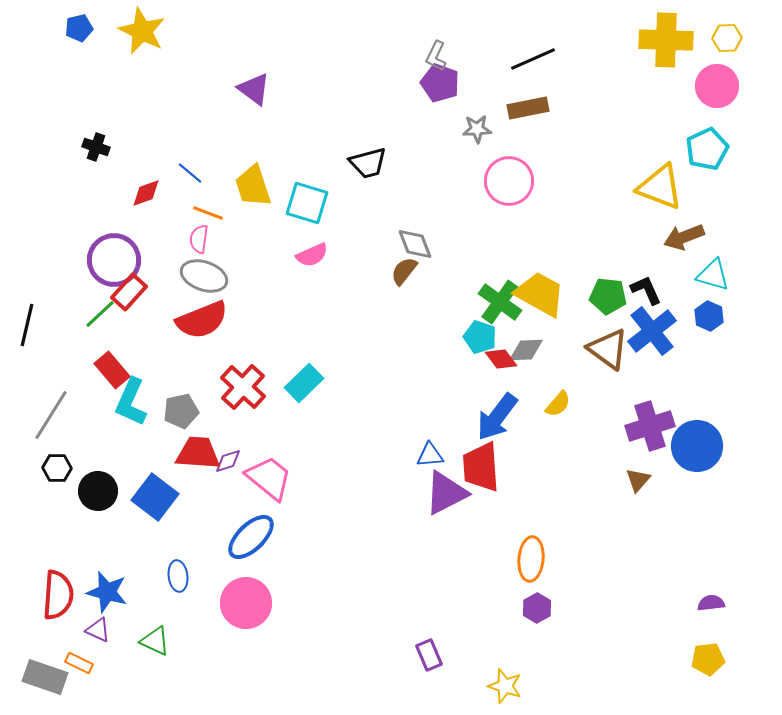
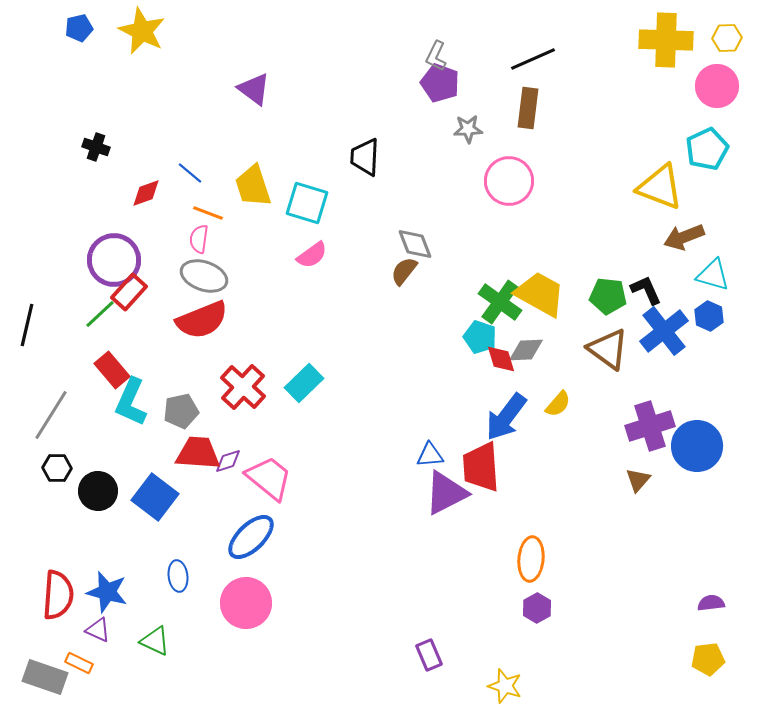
brown rectangle at (528, 108): rotated 72 degrees counterclockwise
gray star at (477, 129): moved 9 px left
black trapezoid at (368, 163): moved 3 px left, 6 px up; rotated 108 degrees clockwise
pink semicircle at (312, 255): rotated 12 degrees counterclockwise
blue cross at (652, 331): moved 12 px right
red diamond at (501, 359): rotated 20 degrees clockwise
blue arrow at (497, 417): moved 9 px right
